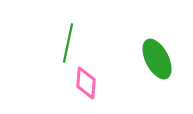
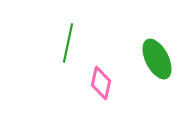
pink diamond: moved 15 px right; rotated 8 degrees clockwise
